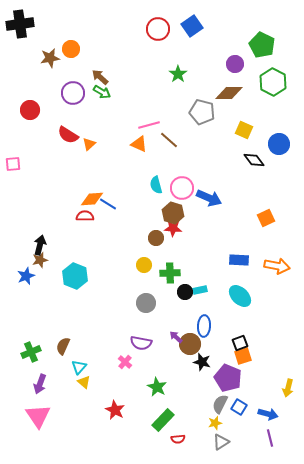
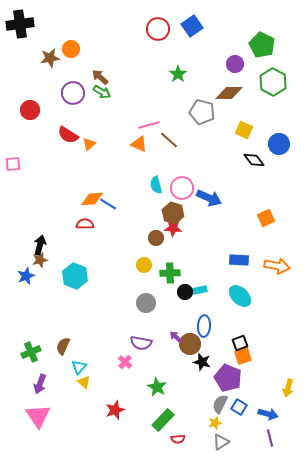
red semicircle at (85, 216): moved 8 px down
red star at (115, 410): rotated 24 degrees clockwise
